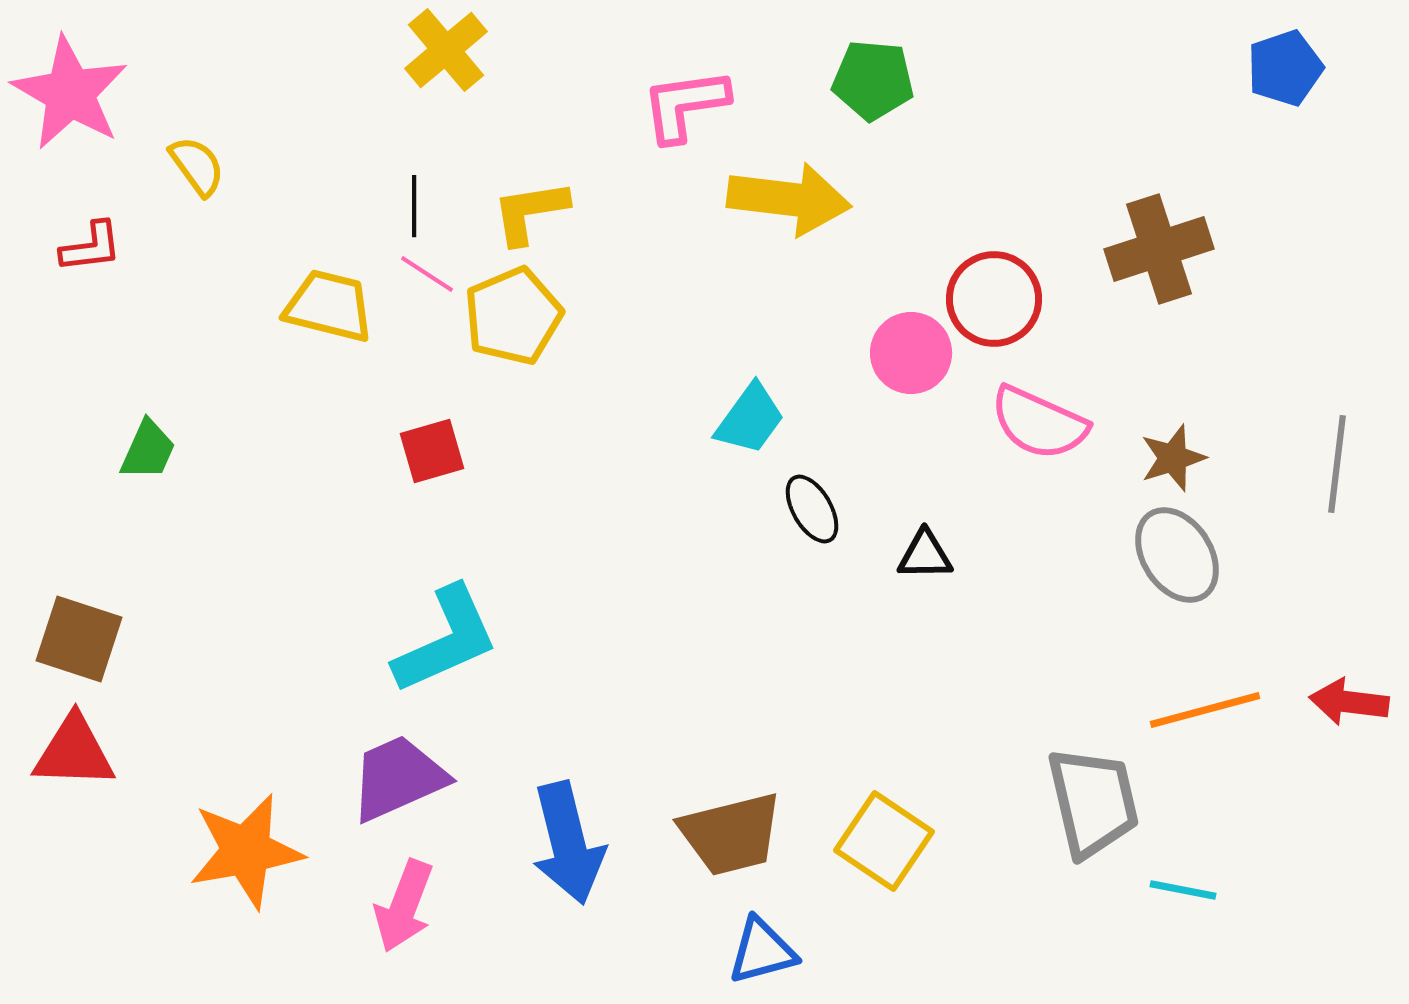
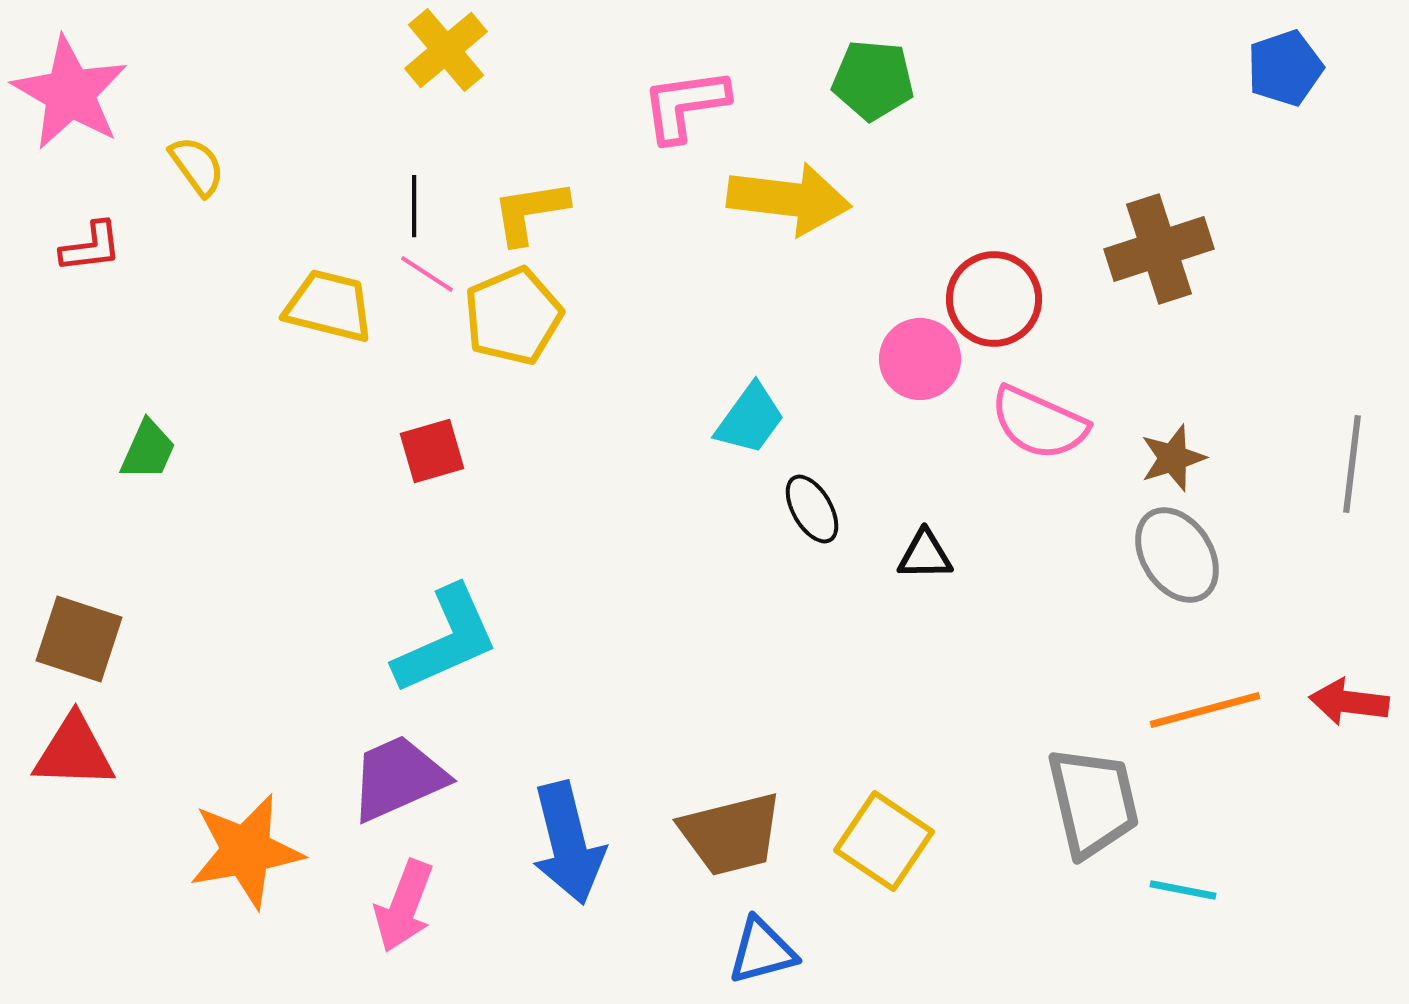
pink circle: moved 9 px right, 6 px down
gray line: moved 15 px right
